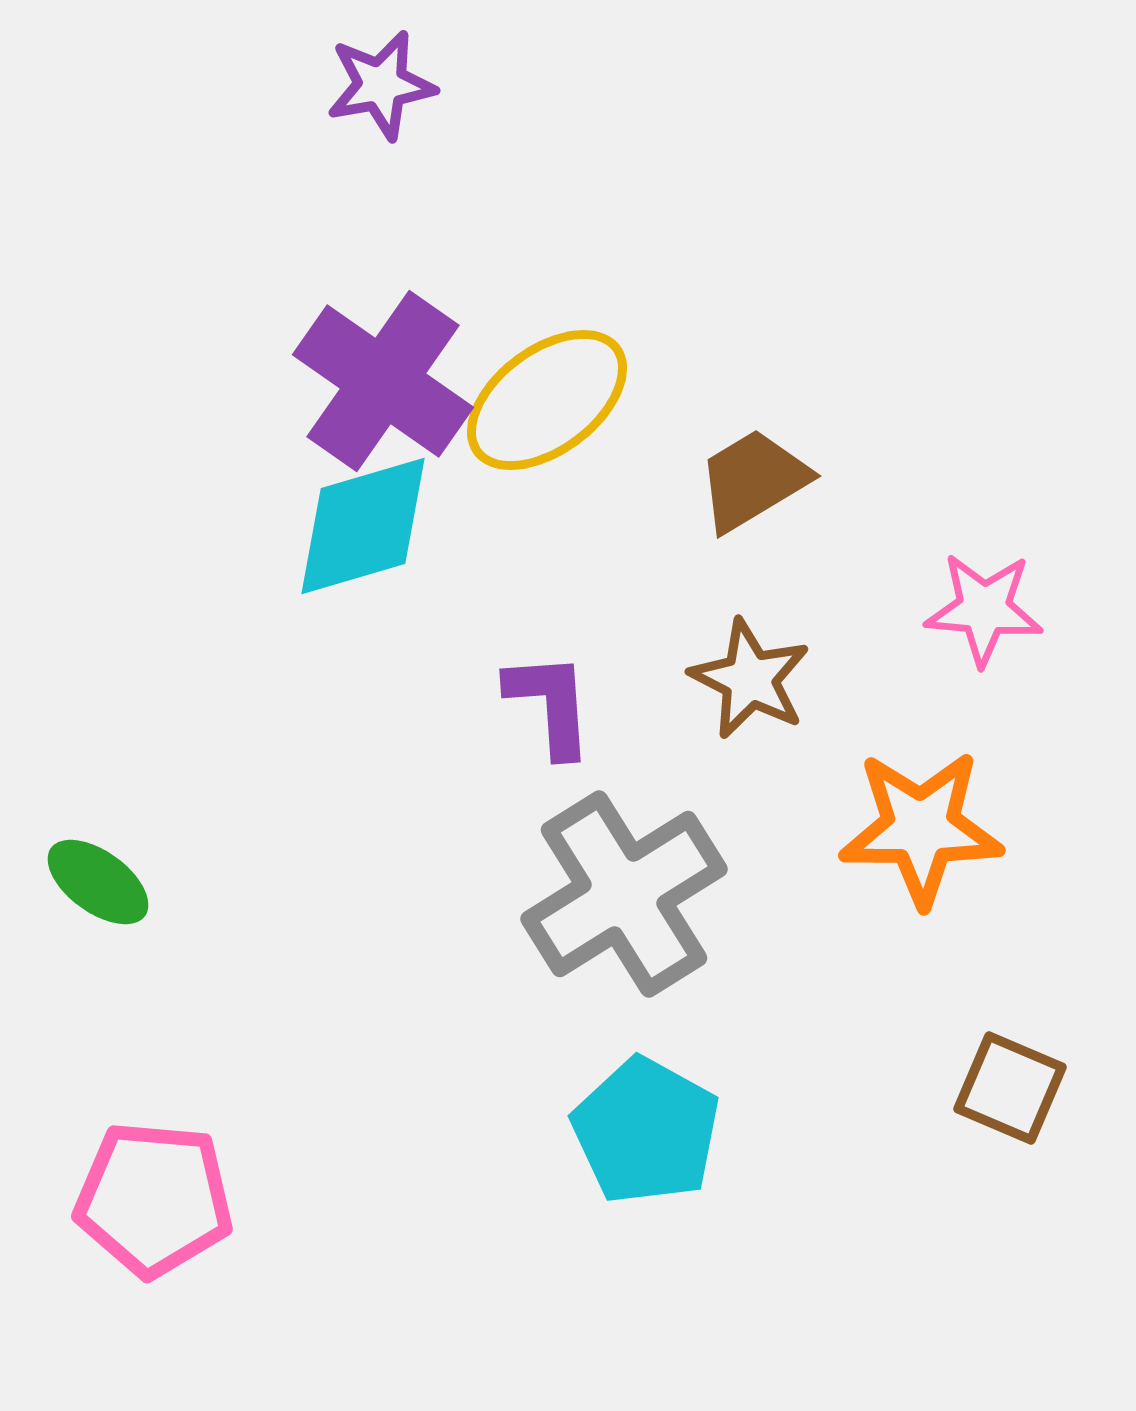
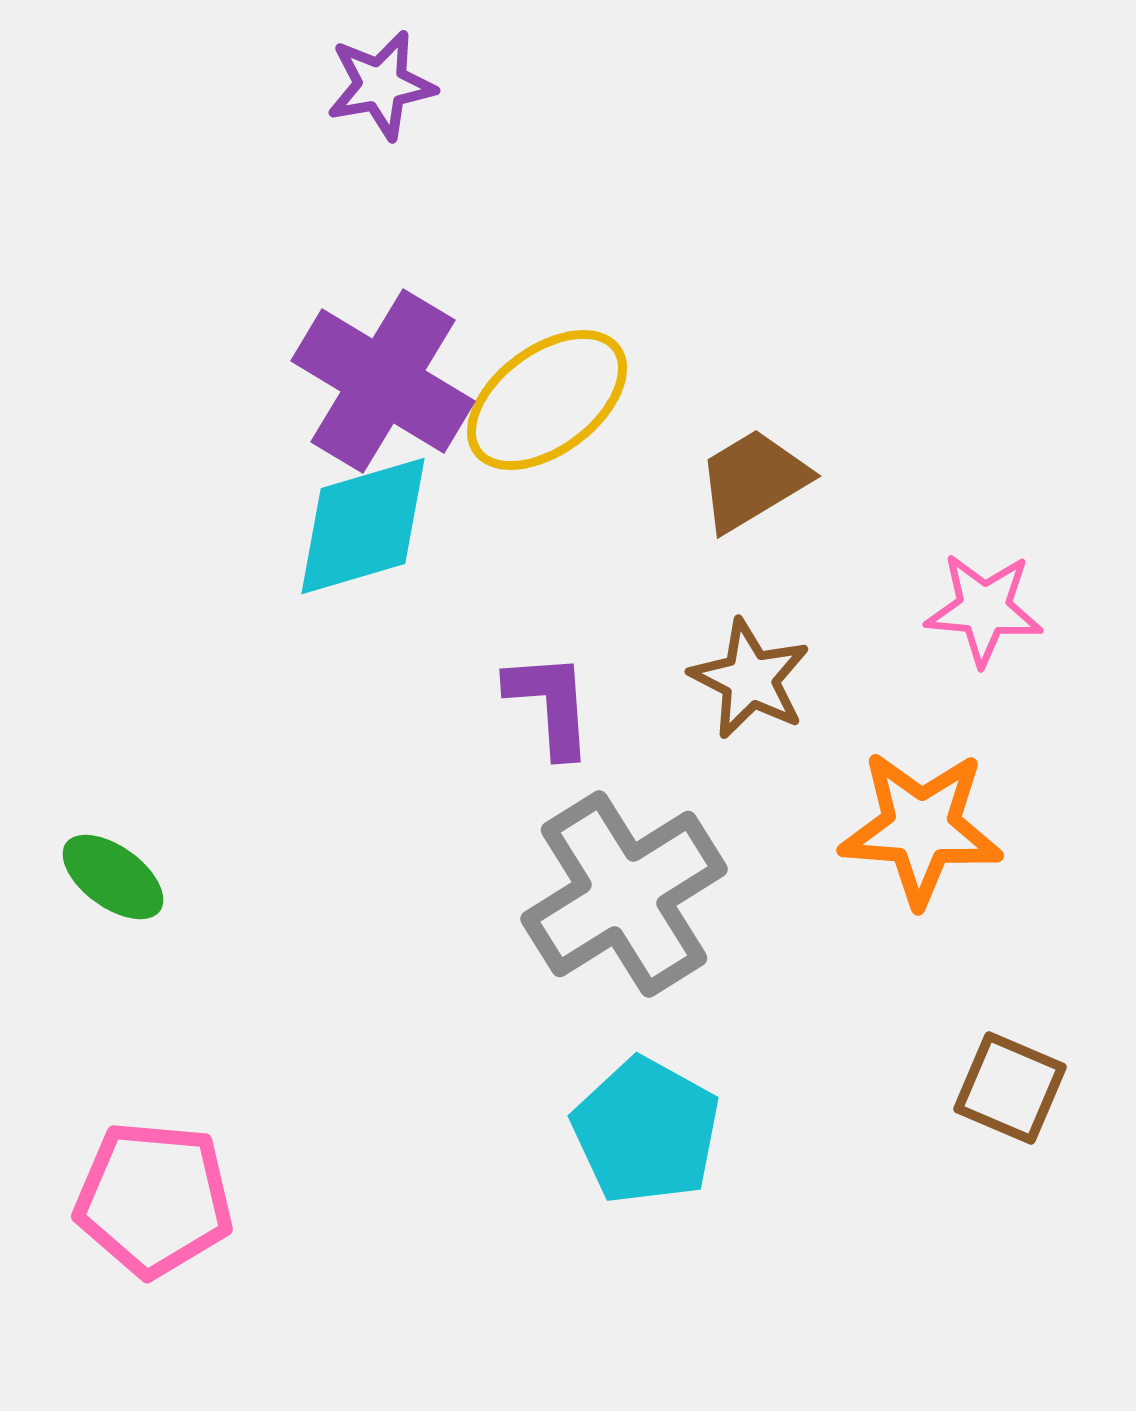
purple cross: rotated 4 degrees counterclockwise
orange star: rotated 4 degrees clockwise
green ellipse: moved 15 px right, 5 px up
